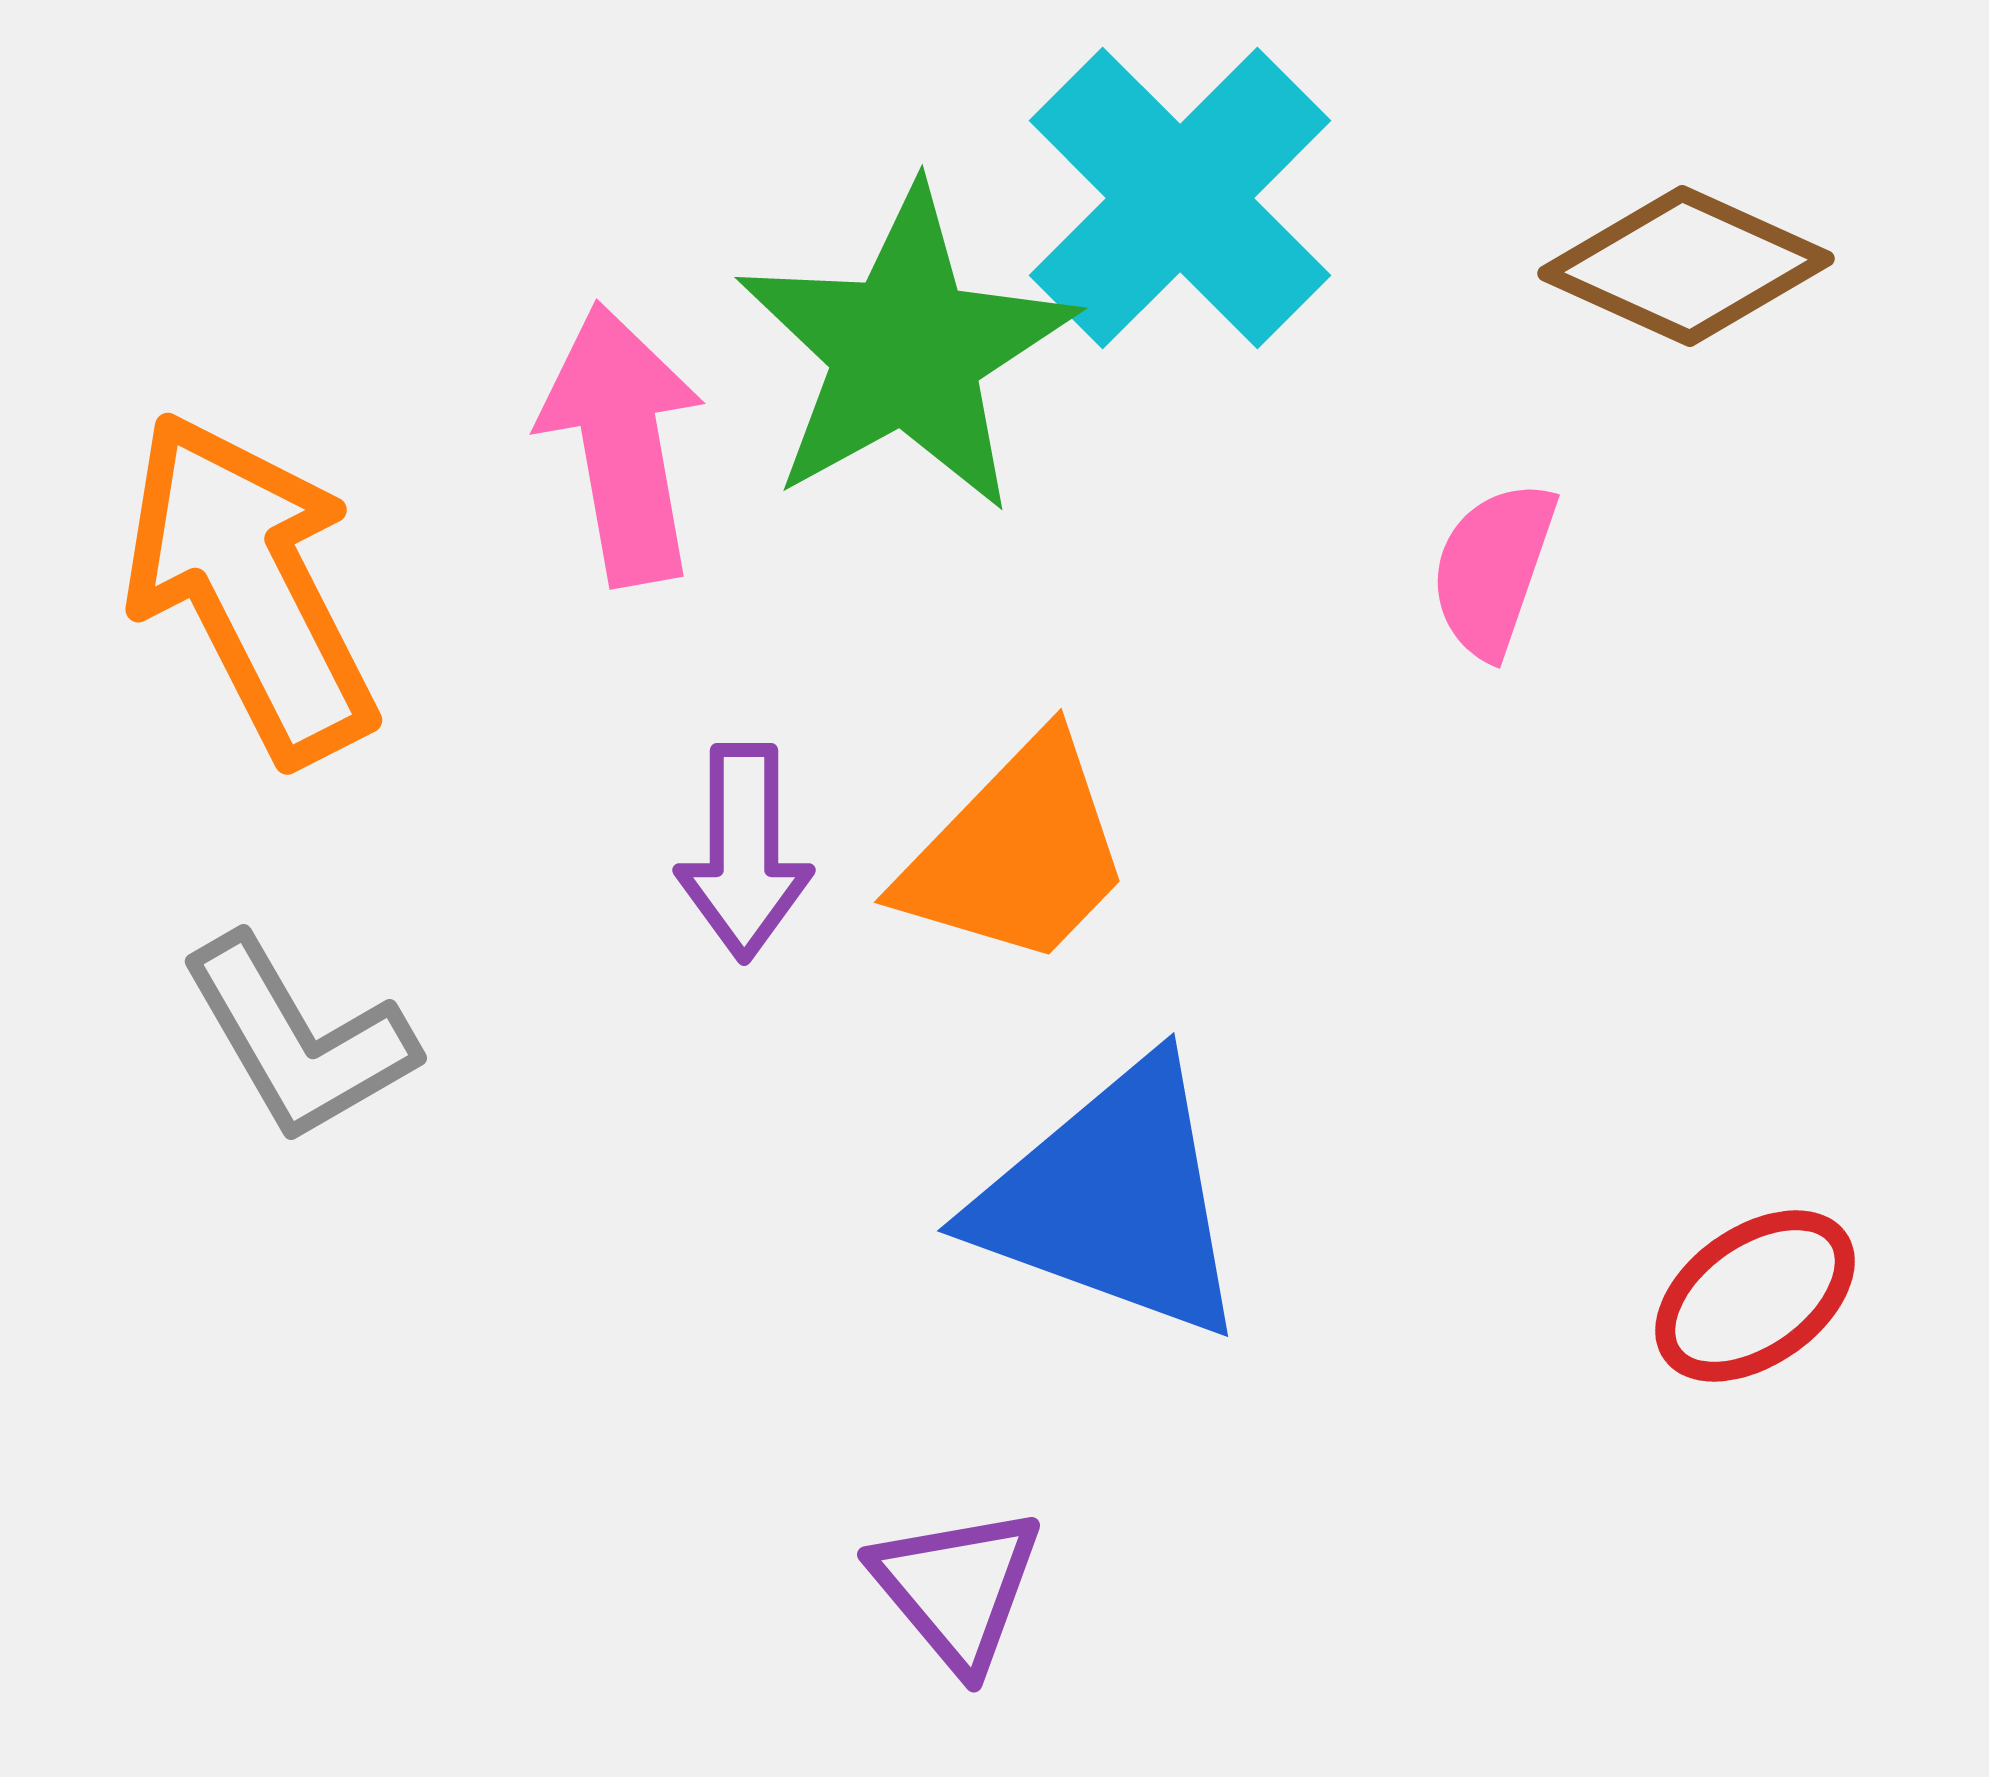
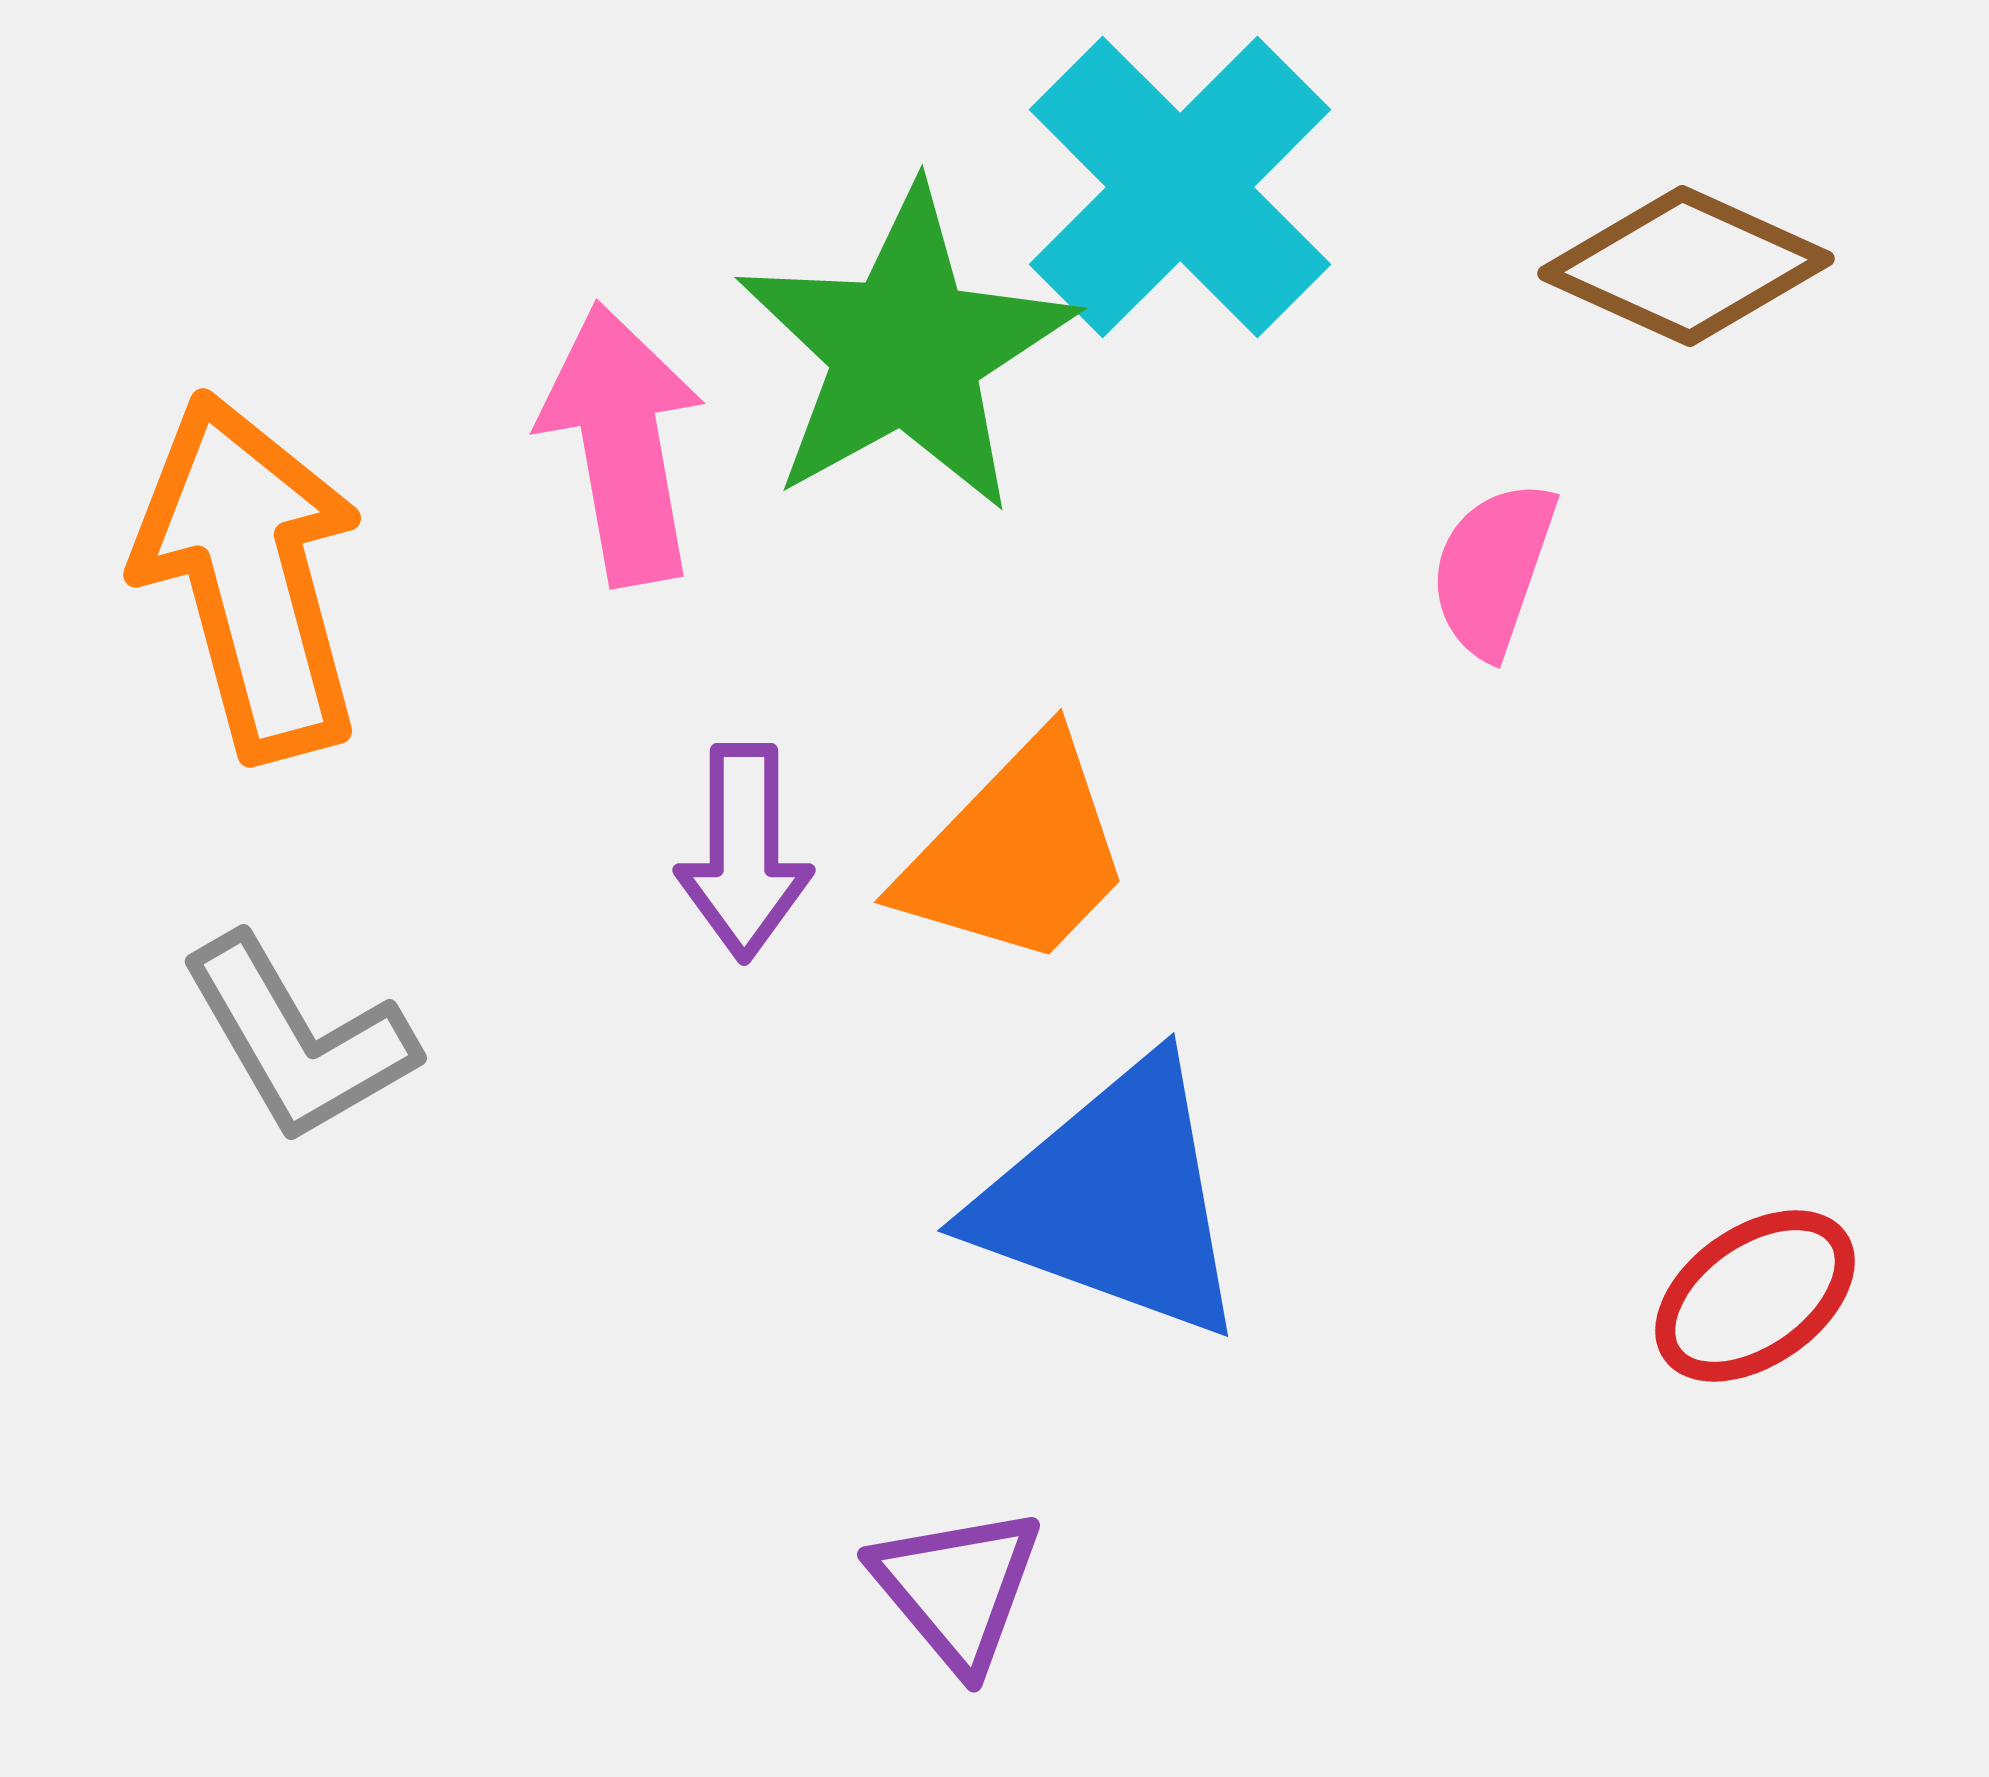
cyan cross: moved 11 px up
orange arrow: moved 11 px up; rotated 12 degrees clockwise
